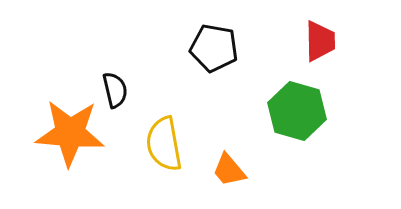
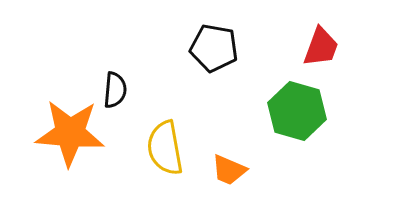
red trapezoid: moved 1 px right, 6 px down; rotated 21 degrees clockwise
black semicircle: rotated 18 degrees clockwise
yellow semicircle: moved 1 px right, 4 px down
orange trapezoid: rotated 27 degrees counterclockwise
